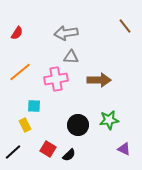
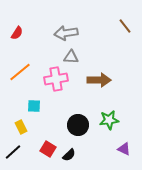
yellow rectangle: moved 4 px left, 2 px down
